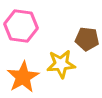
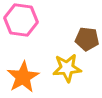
pink hexagon: moved 6 px up
yellow star: moved 6 px right, 4 px down
